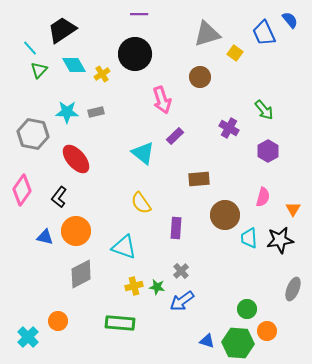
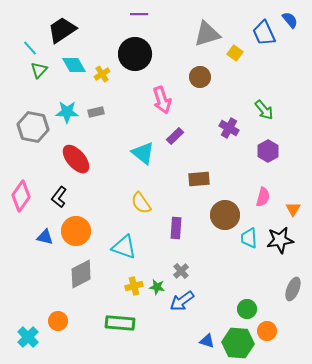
gray hexagon at (33, 134): moved 7 px up
pink diamond at (22, 190): moved 1 px left, 6 px down
